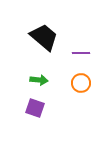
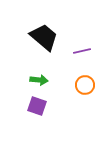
purple line: moved 1 px right, 2 px up; rotated 12 degrees counterclockwise
orange circle: moved 4 px right, 2 px down
purple square: moved 2 px right, 2 px up
